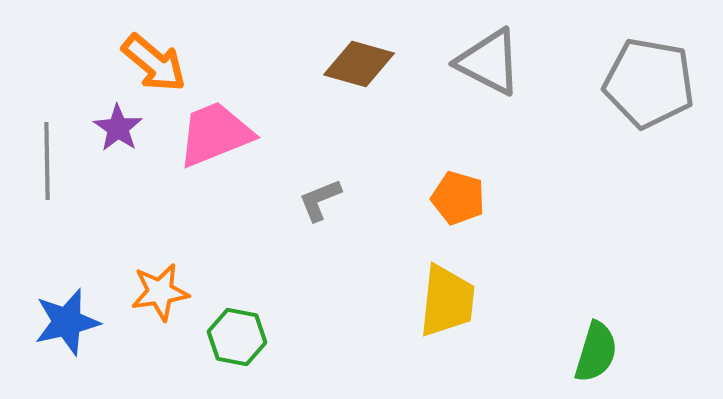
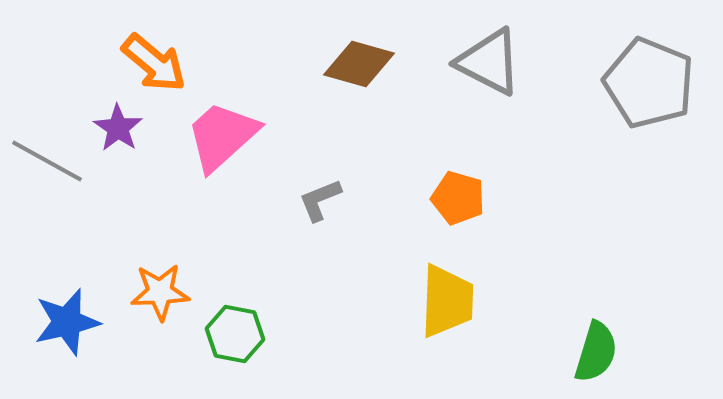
gray pentagon: rotated 12 degrees clockwise
pink trapezoid: moved 7 px right, 2 px down; rotated 20 degrees counterclockwise
gray line: rotated 60 degrees counterclockwise
orange star: rotated 6 degrees clockwise
yellow trapezoid: rotated 4 degrees counterclockwise
green hexagon: moved 2 px left, 3 px up
